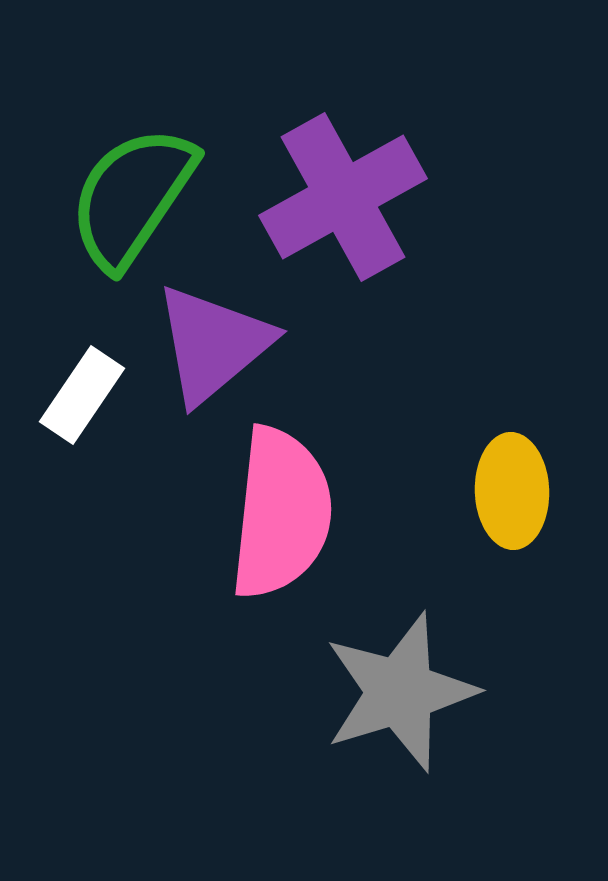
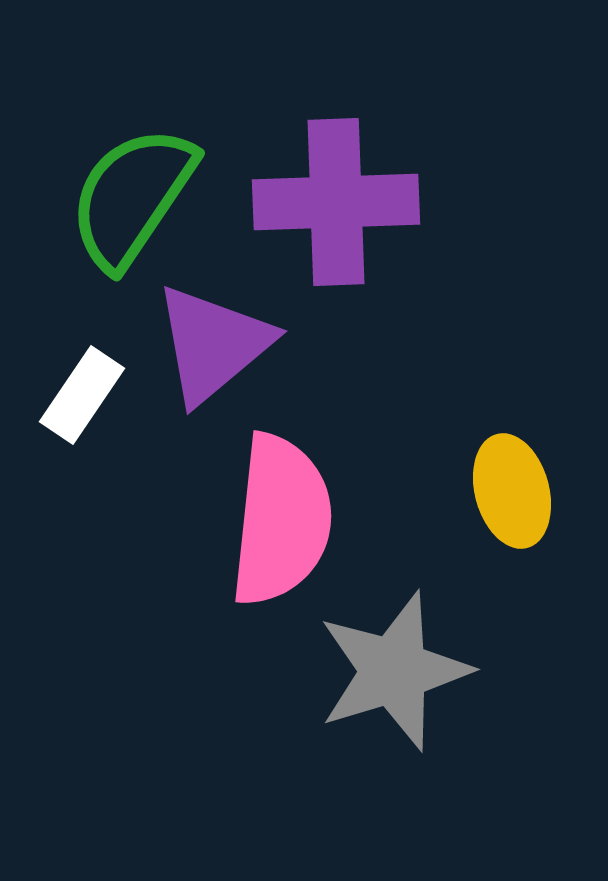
purple cross: moved 7 px left, 5 px down; rotated 27 degrees clockwise
yellow ellipse: rotated 13 degrees counterclockwise
pink semicircle: moved 7 px down
gray star: moved 6 px left, 21 px up
